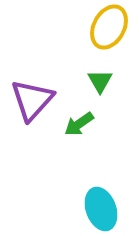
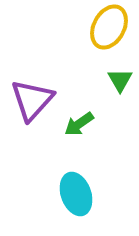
green triangle: moved 20 px right, 1 px up
cyan ellipse: moved 25 px left, 15 px up
